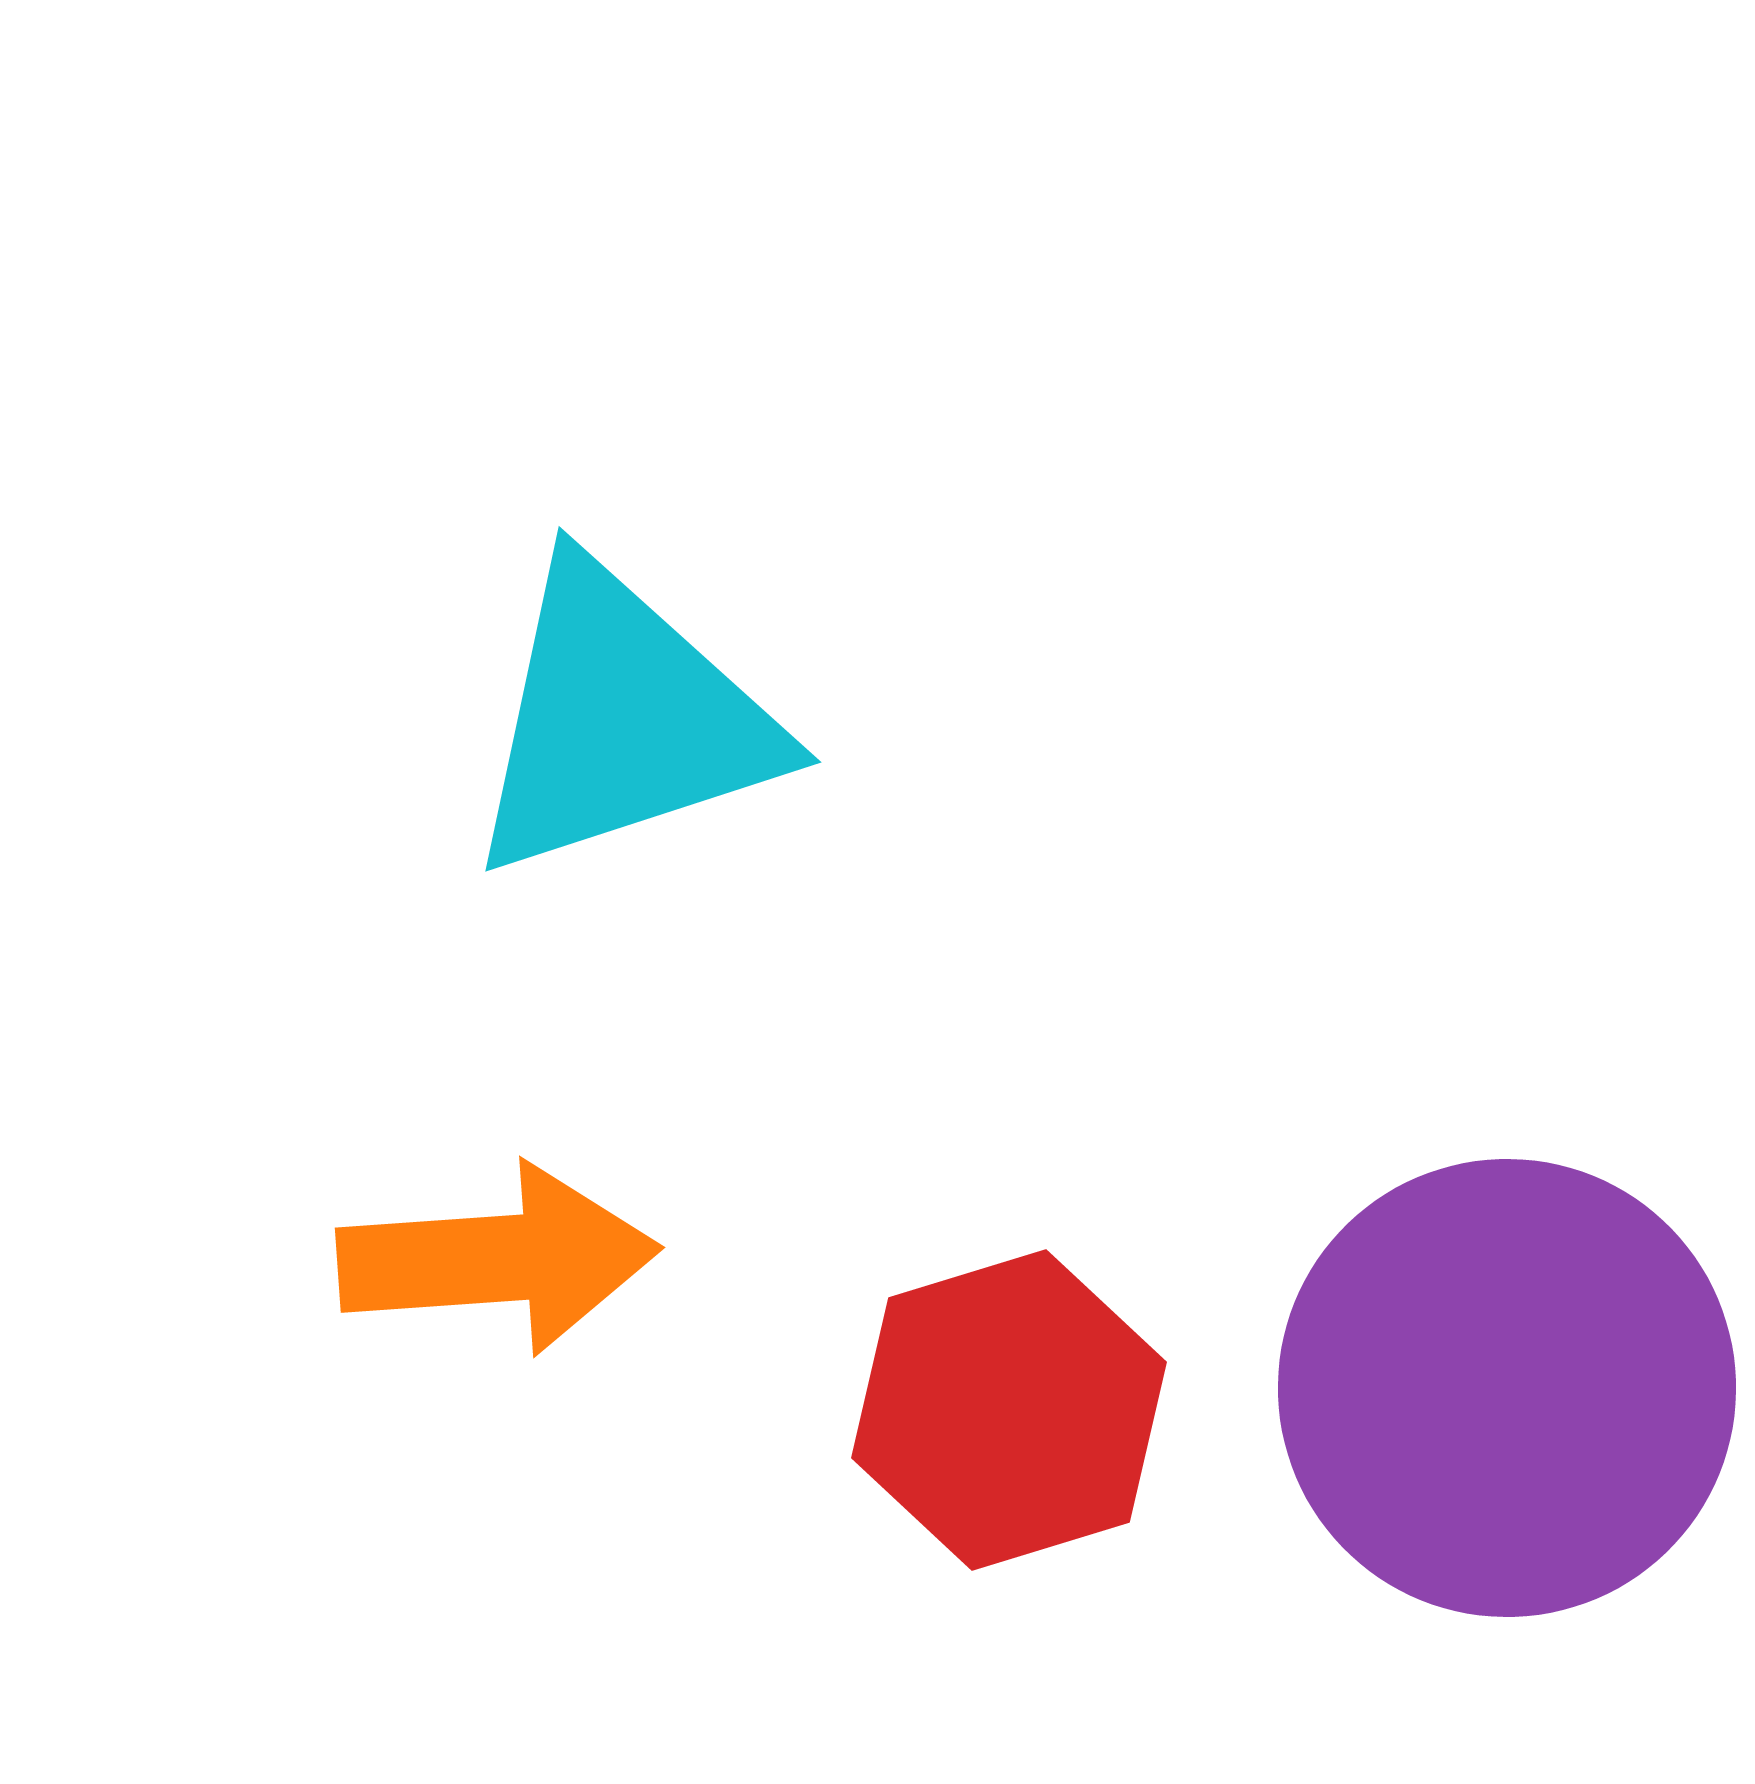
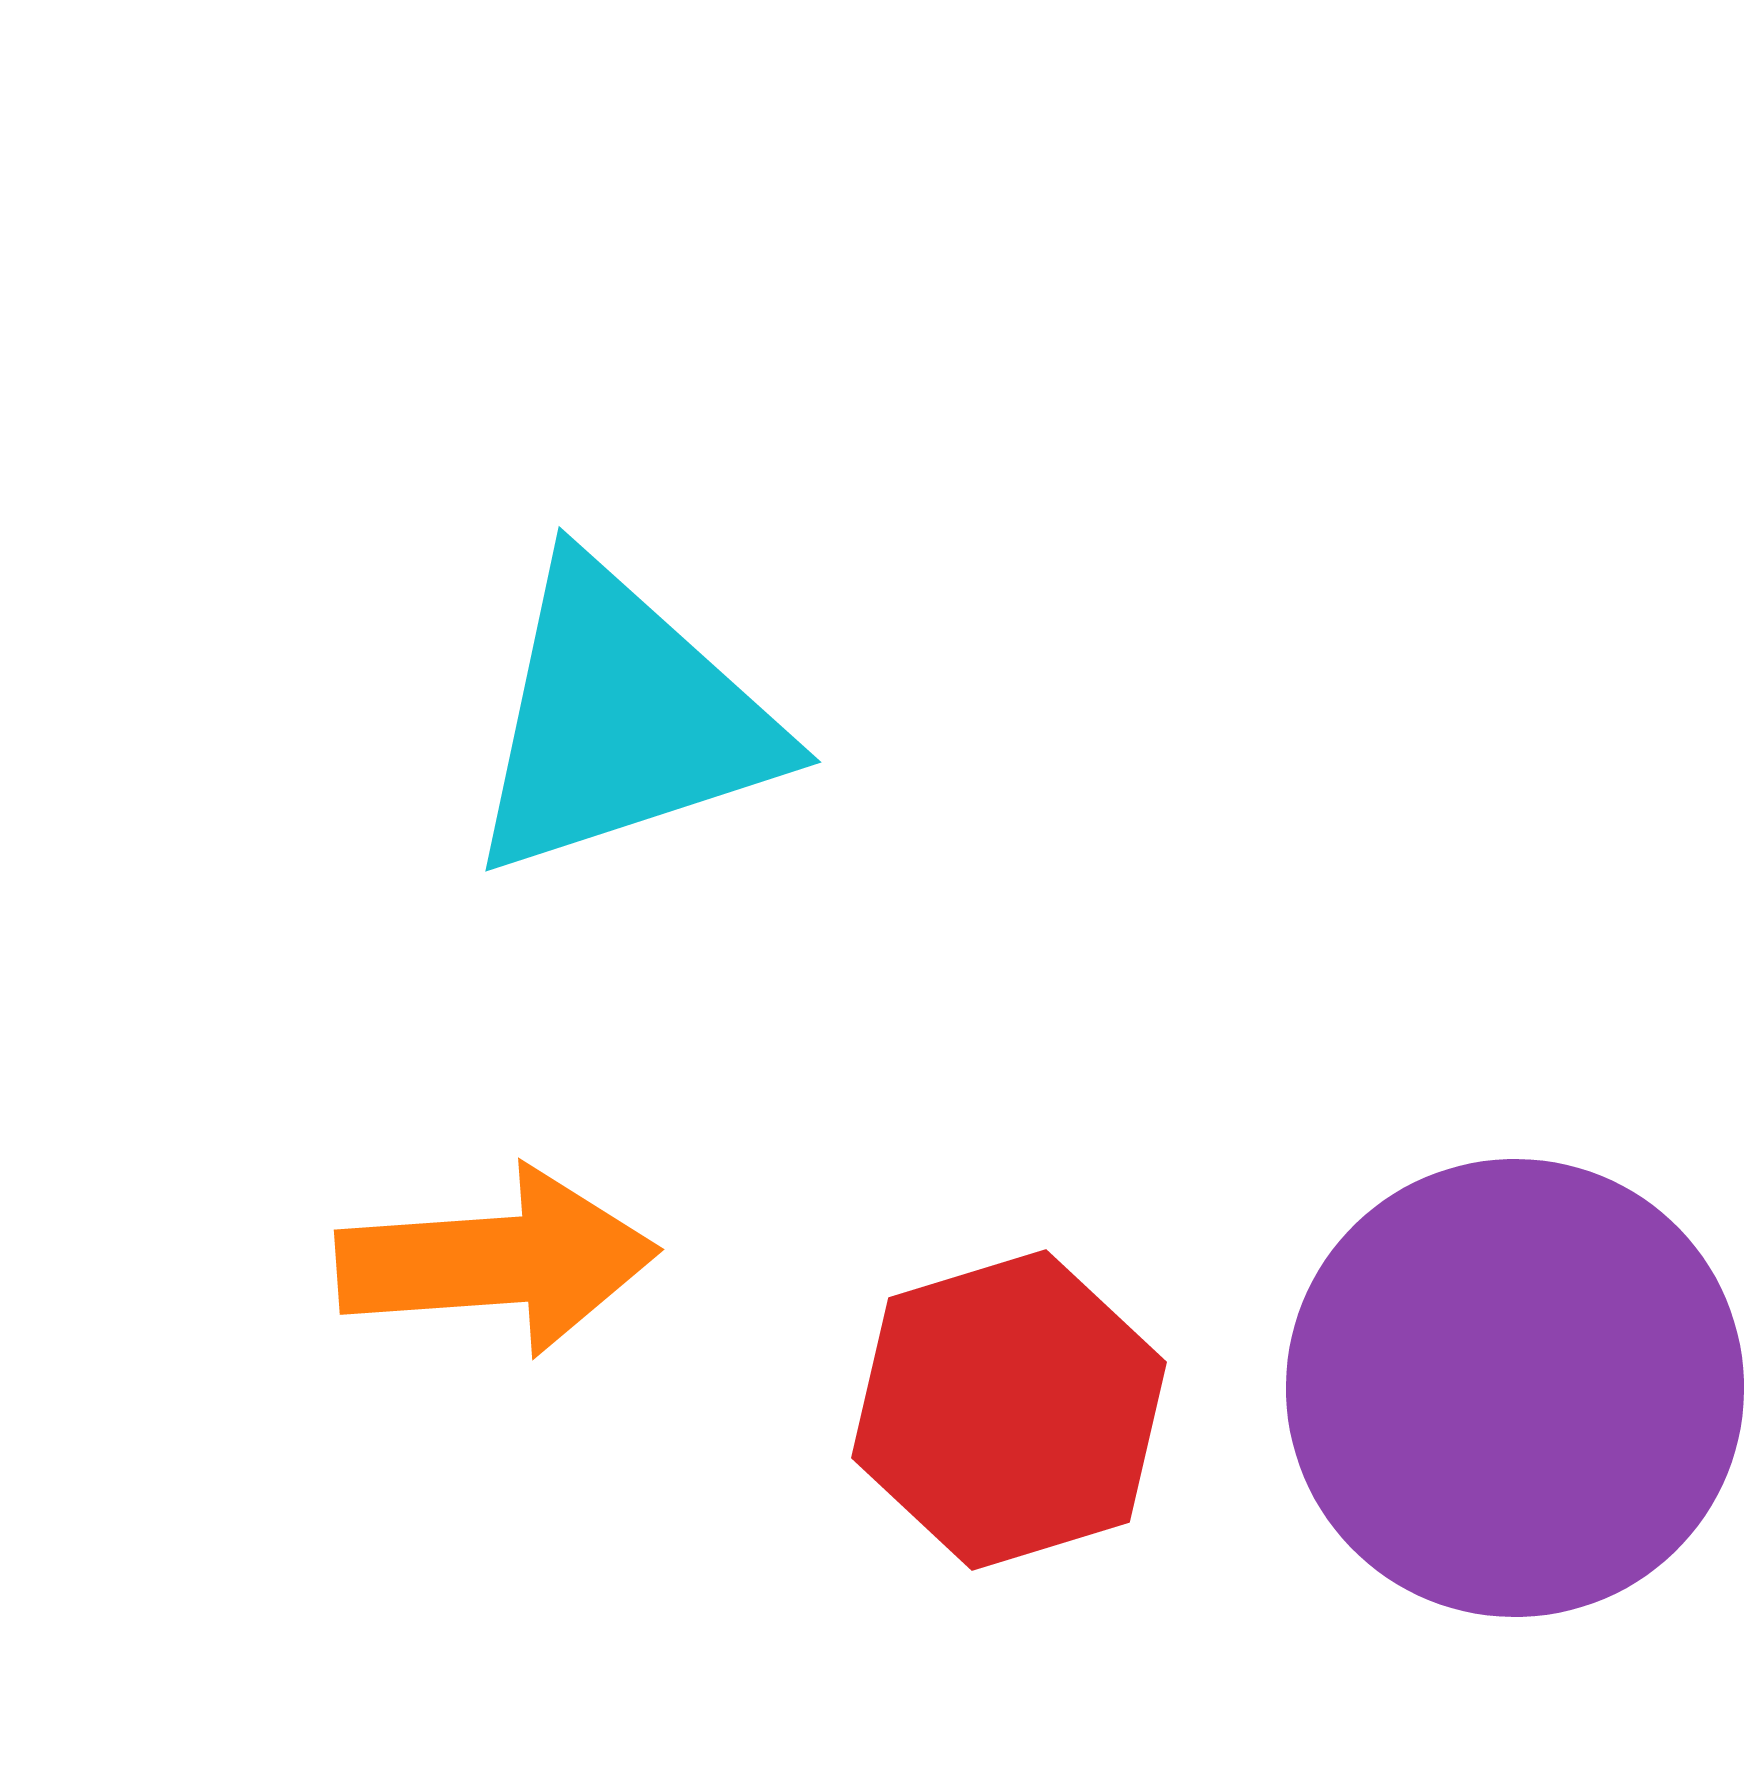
orange arrow: moved 1 px left, 2 px down
purple circle: moved 8 px right
